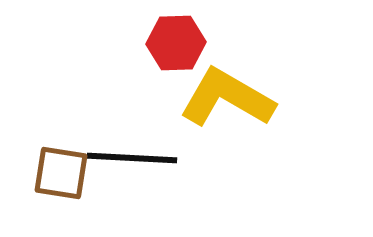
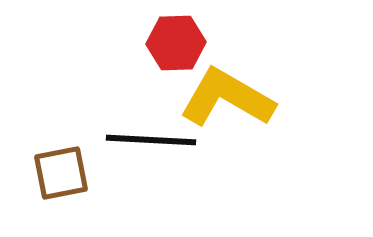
black line: moved 19 px right, 18 px up
brown square: rotated 20 degrees counterclockwise
